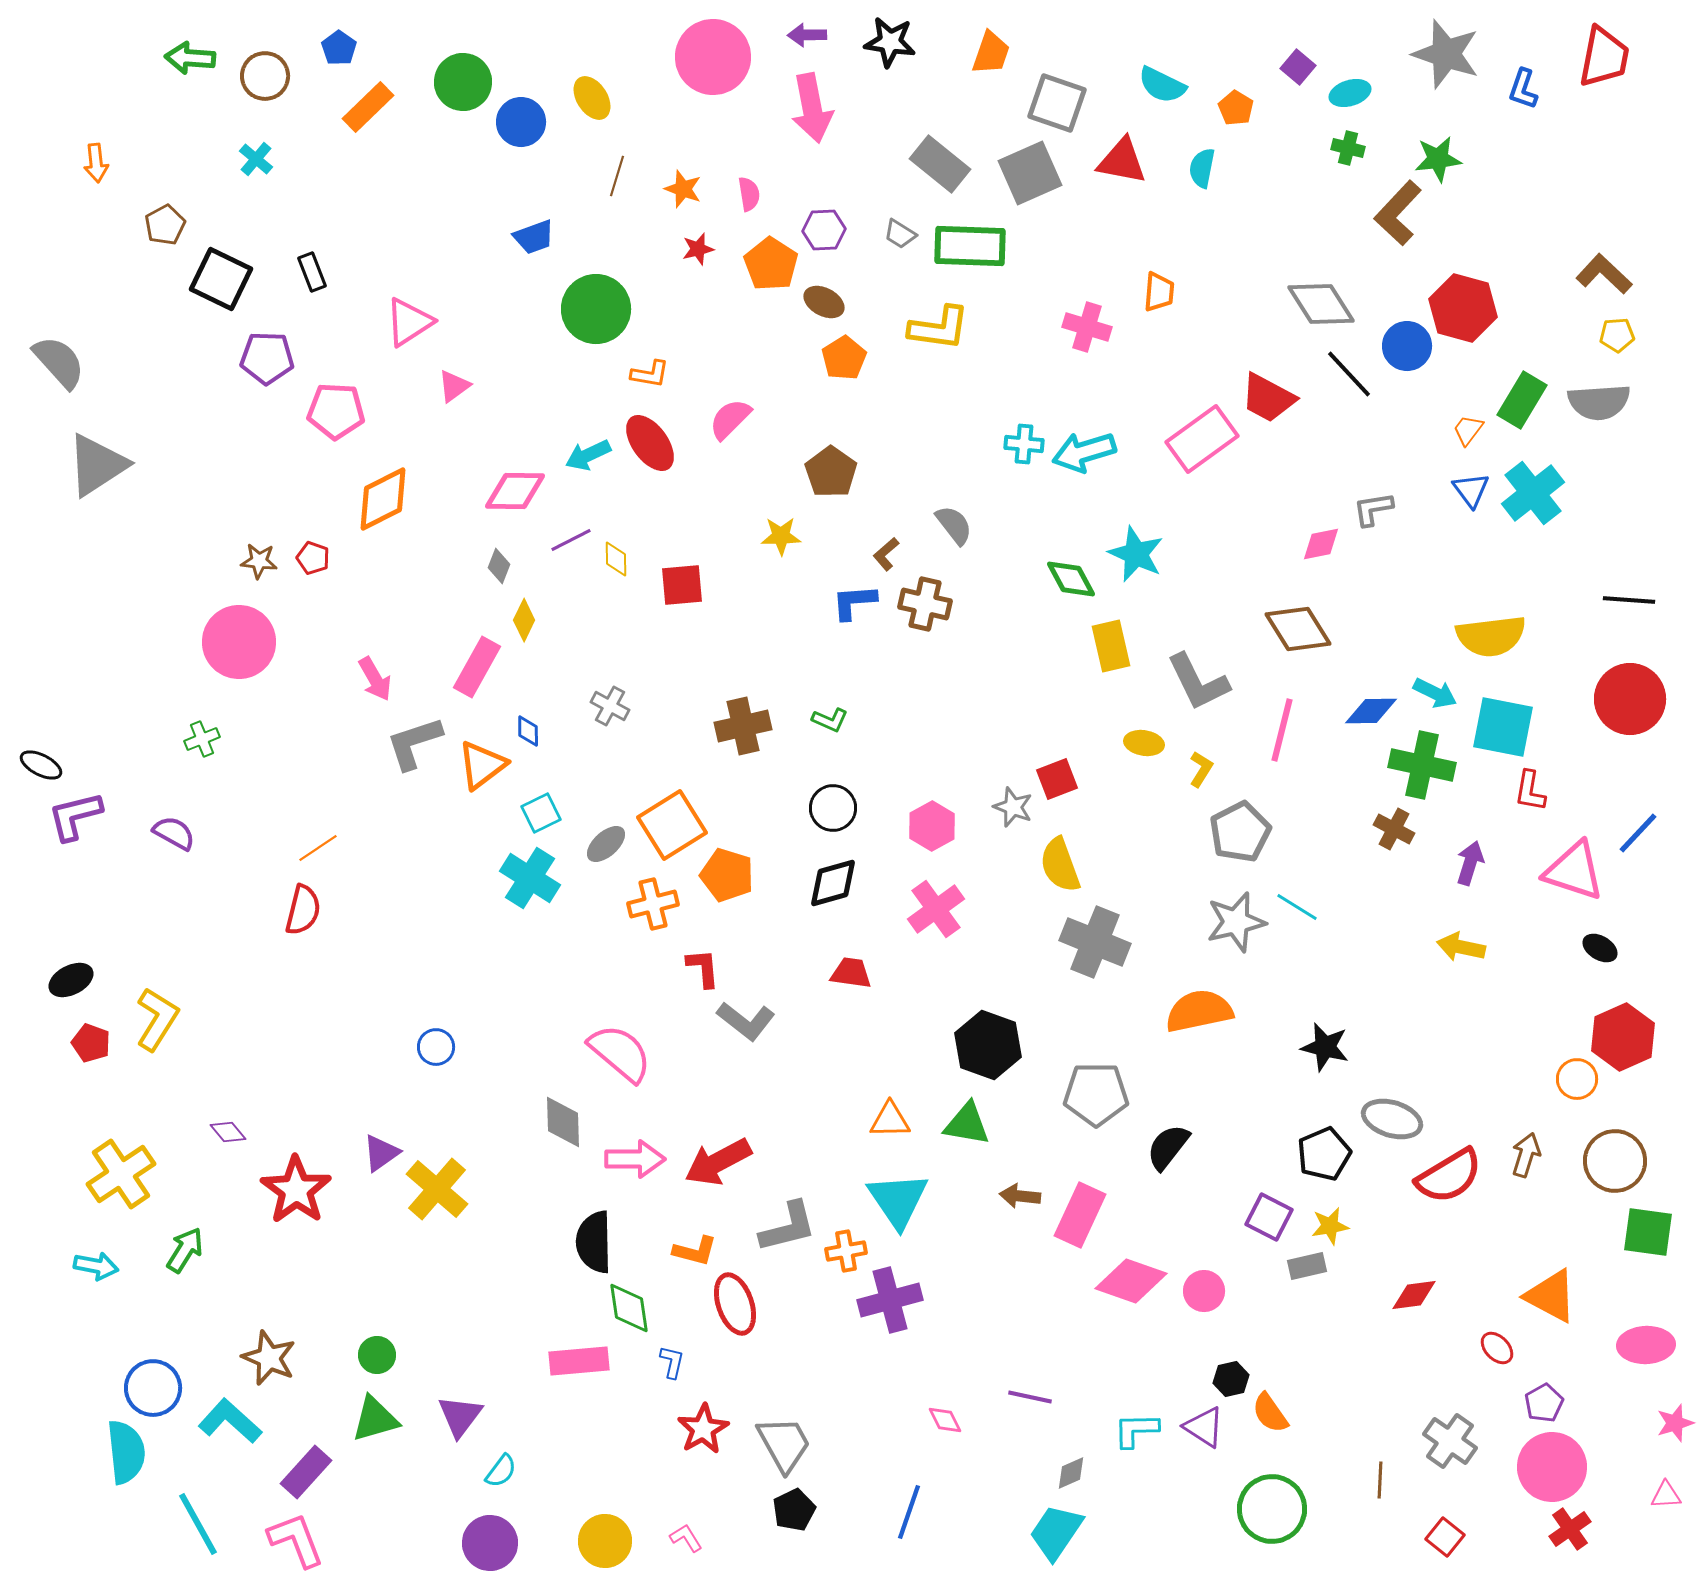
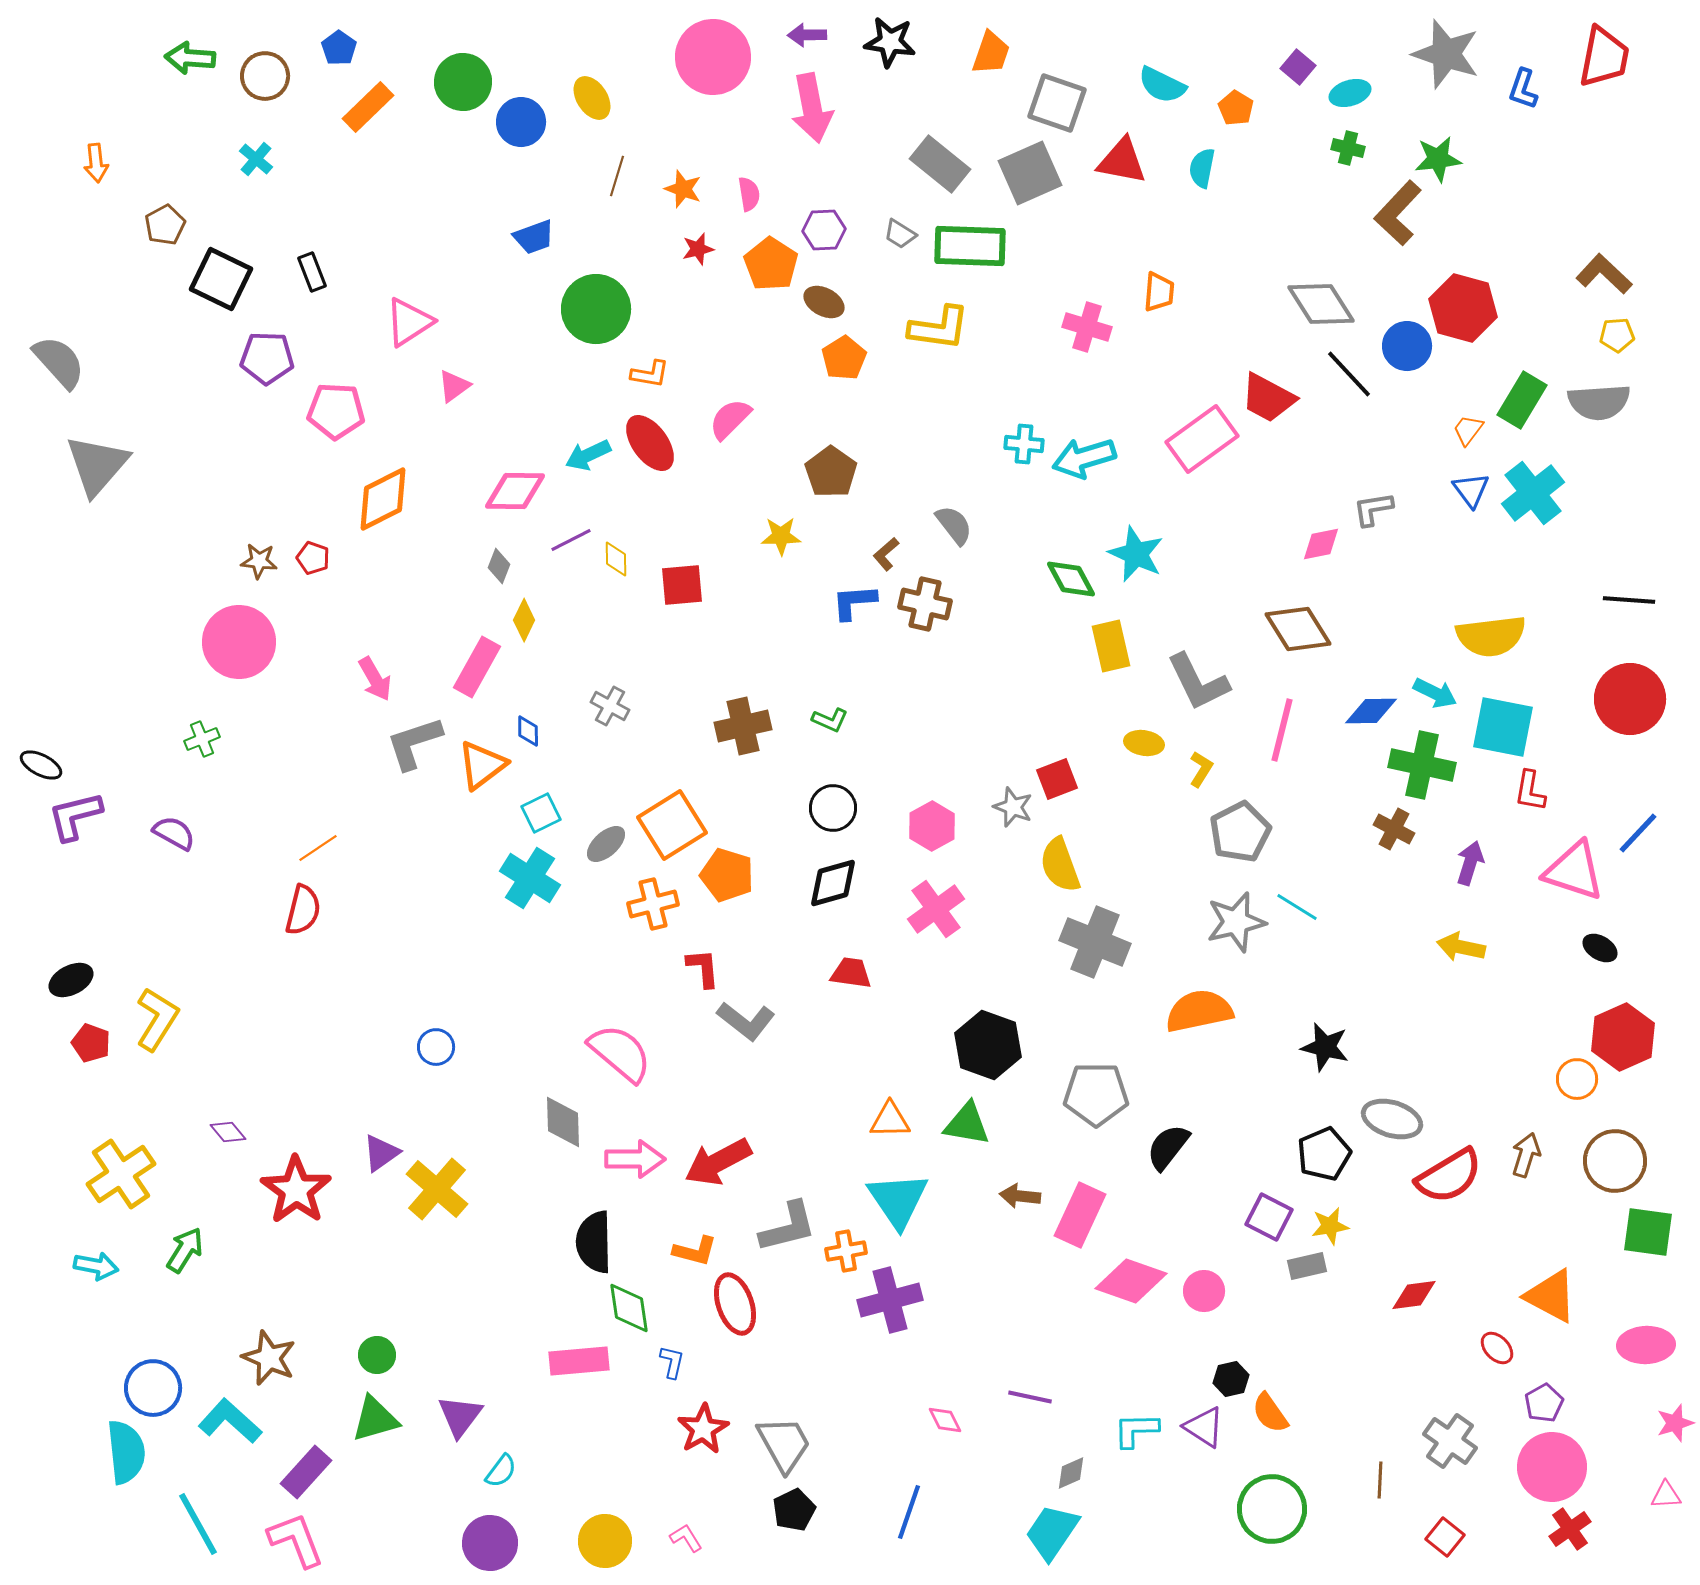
cyan arrow at (1084, 452): moved 6 px down
gray triangle at (97, 465): rotated 16 degrees counterclockwise
cyan trapezoid at (1056, 1532): moved 4 px left
